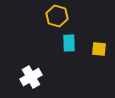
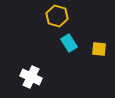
cyan rectangle: rotated 30 degrees counterclockwise
white cross: rotated 35 degrees counterclockwise
